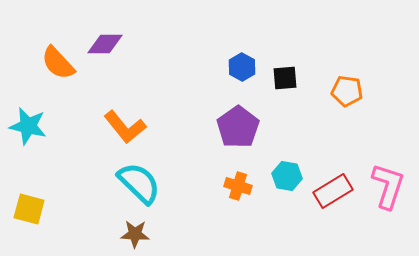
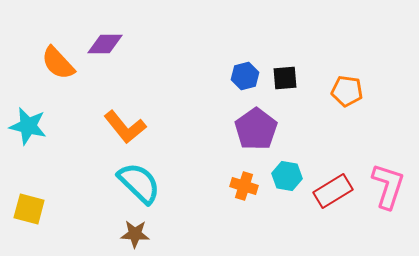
blue hexagon: moved 3 px right, 9 px down; rotated 16 degrees clockwise
purple pentagon: moved 18 px right, 2 px down
orange cross: moved 6 px right
